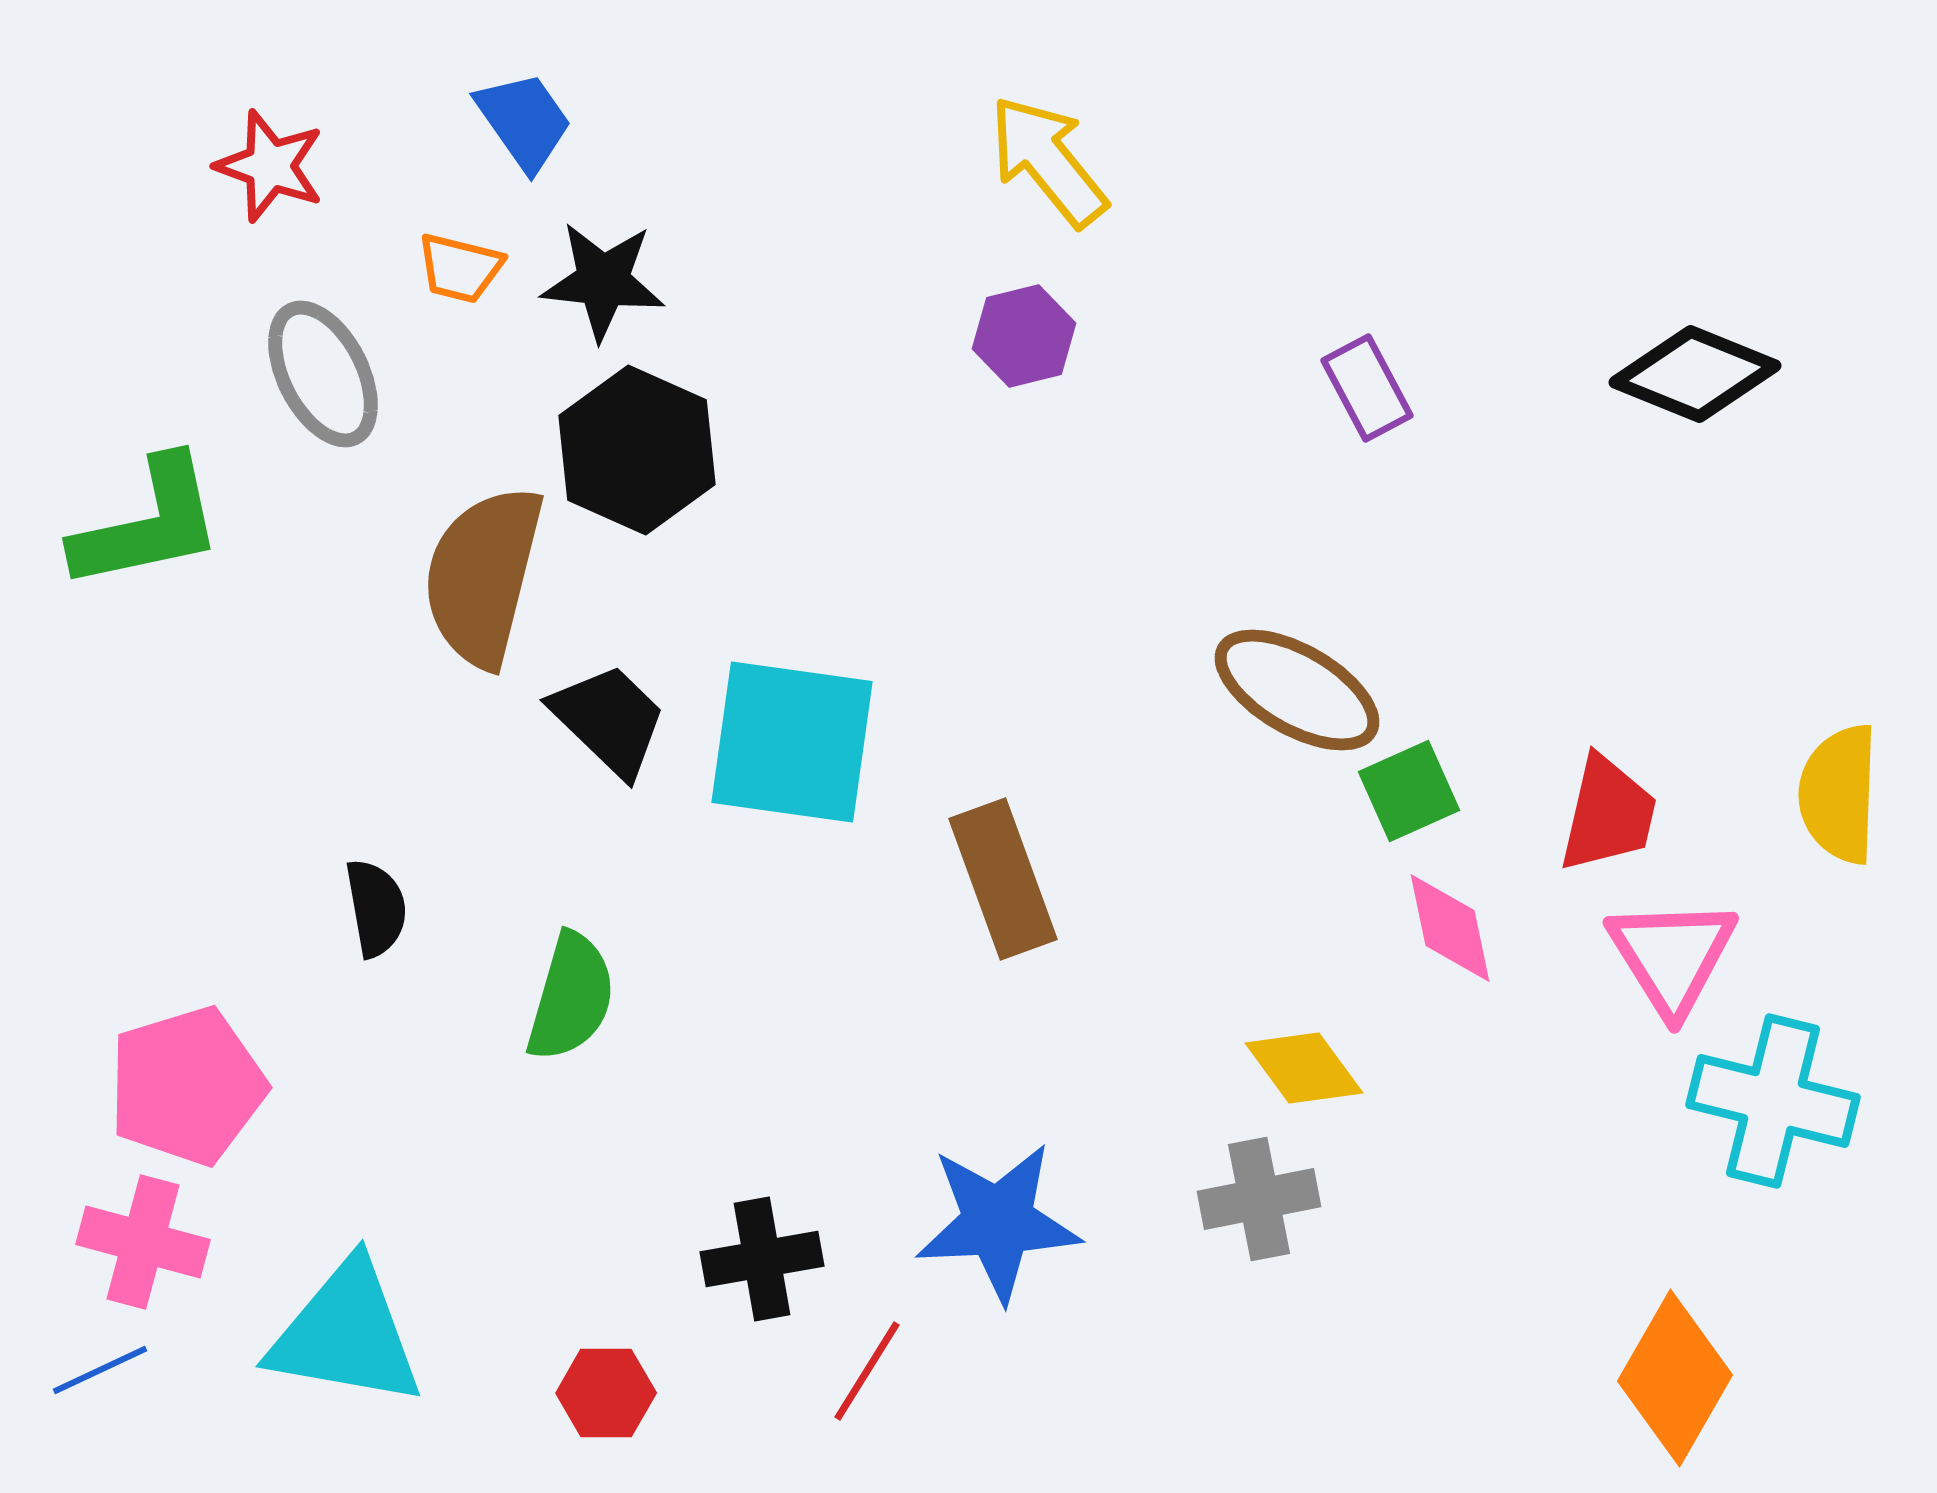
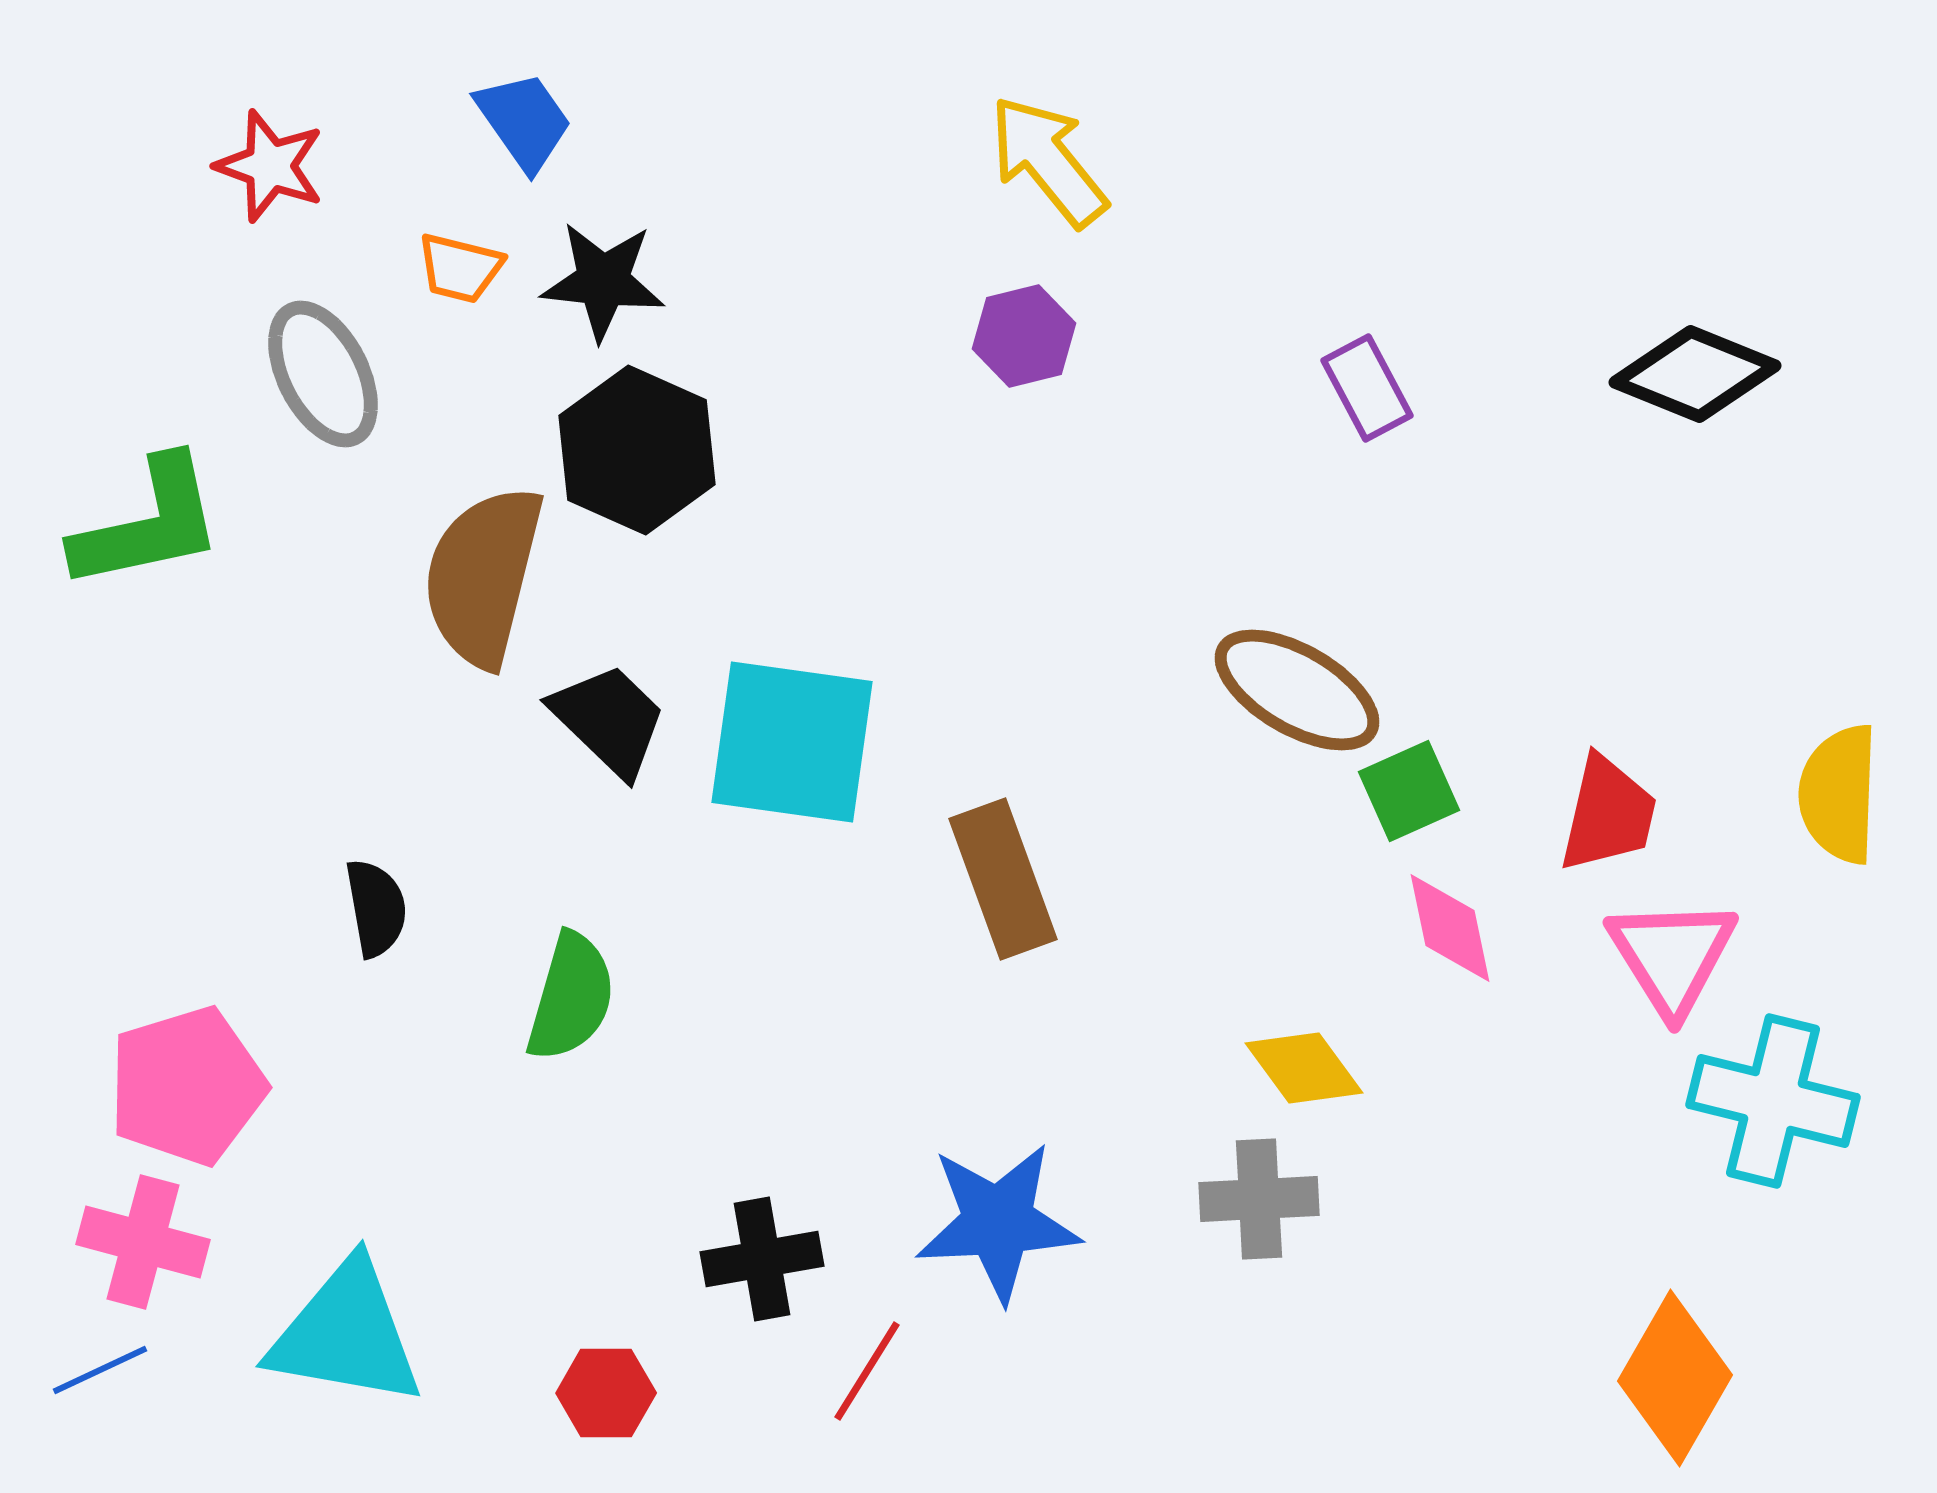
gray cross: rotated 8 degrees clockwise
